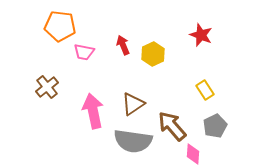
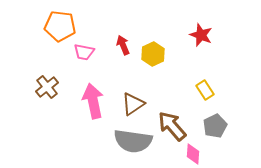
pink arrow: moved 10 px up
